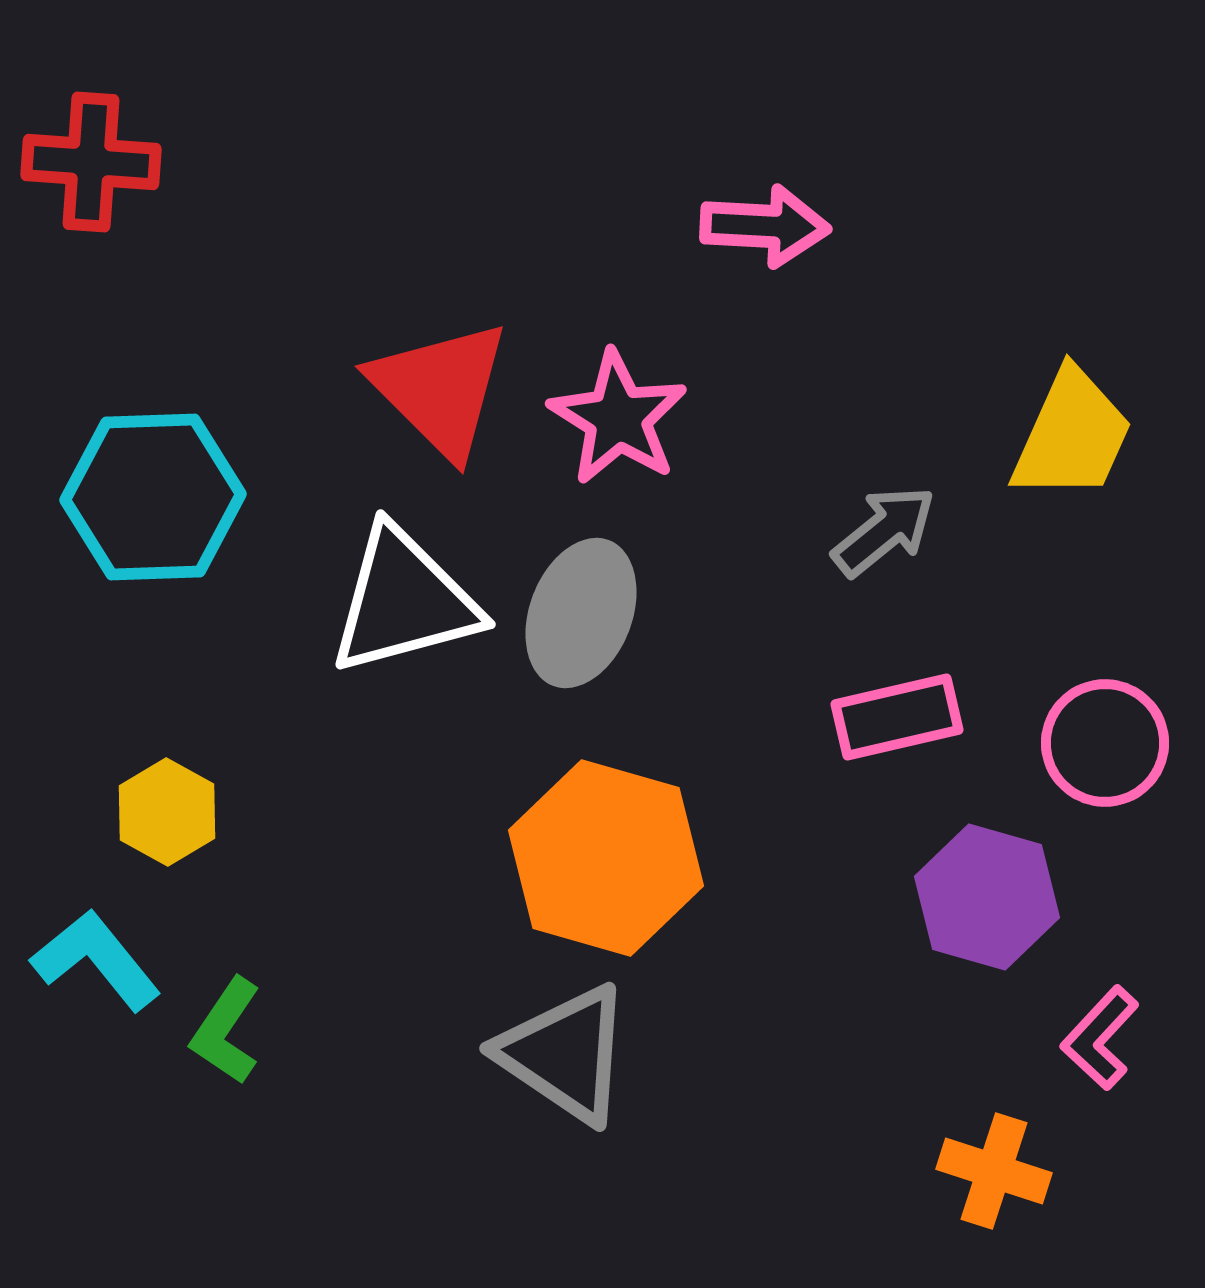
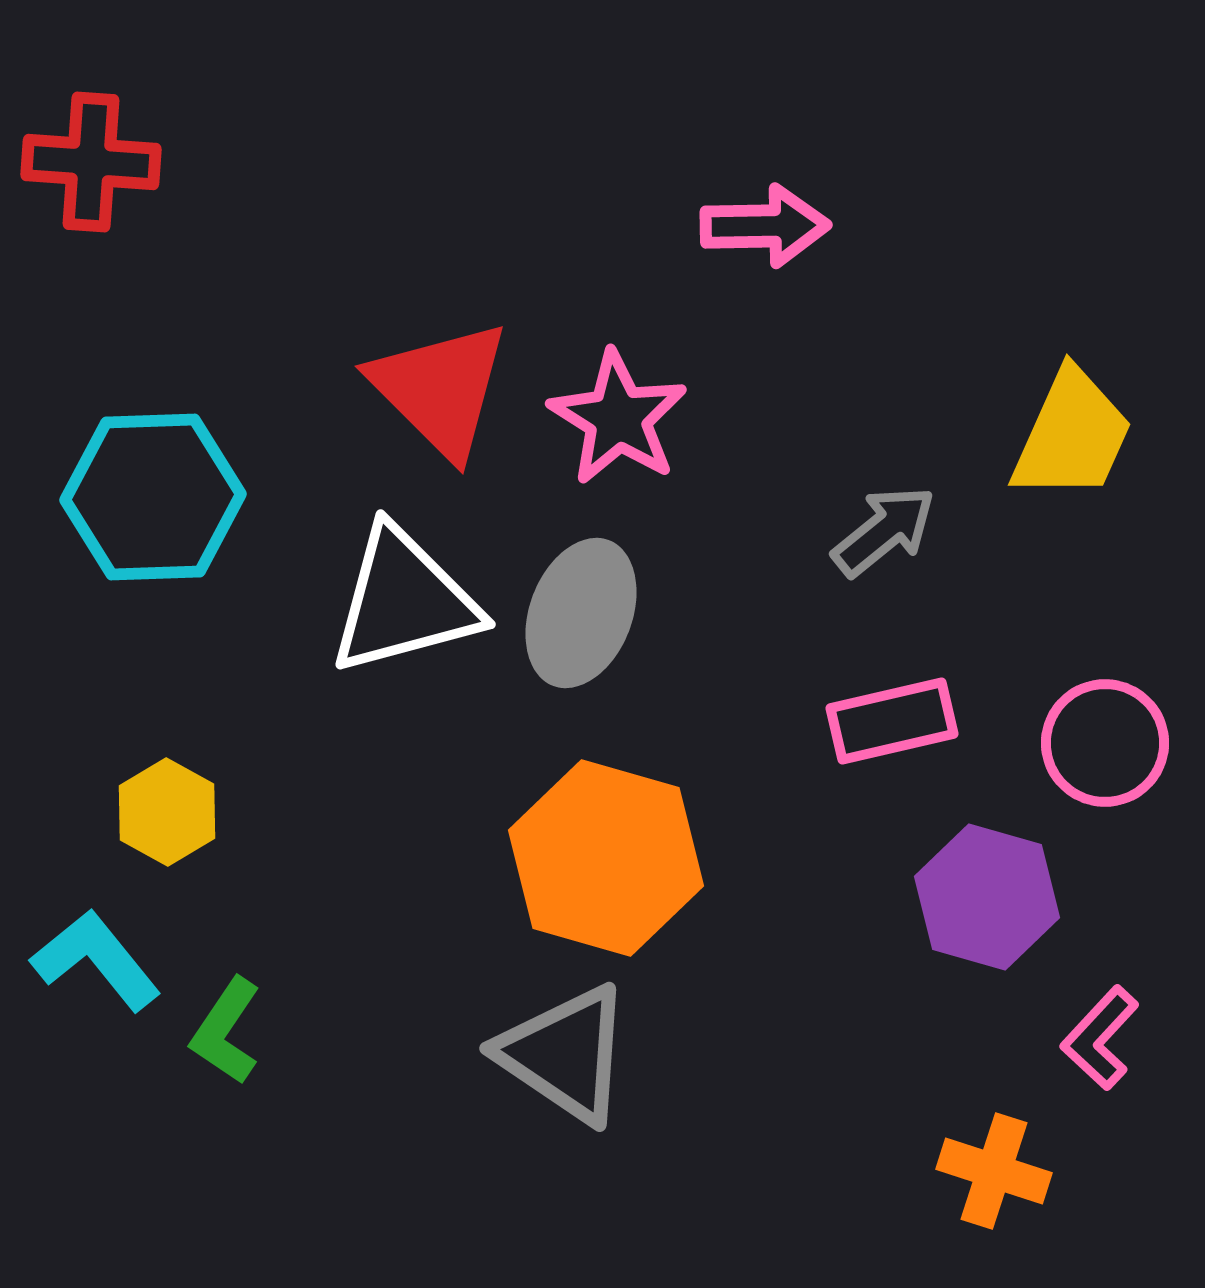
pink arrow: rotated 4 degrees counterclockwise
pink rectangle: moved 5 px left, 4 px down
